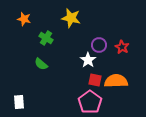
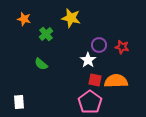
green cross: moved 4 px up; rotated 16 degrees clockwise
red star: rotated 16 degrees counterclockwise
